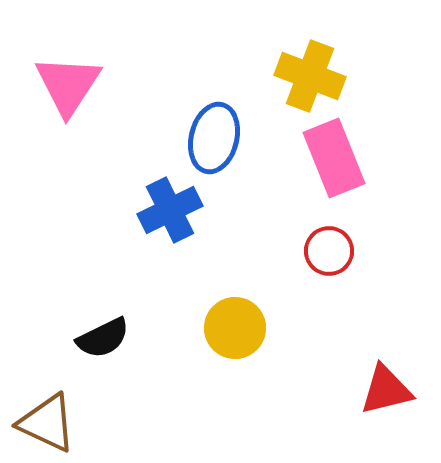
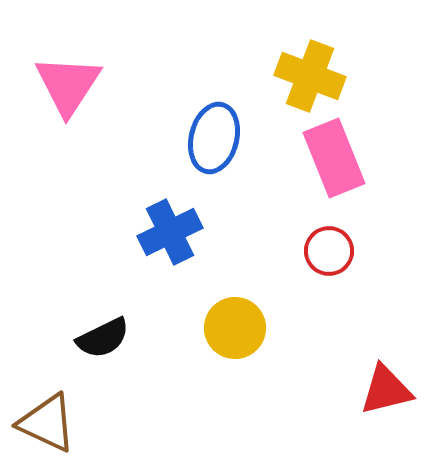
blue cross: moved 22 px down
